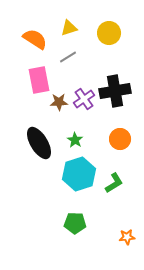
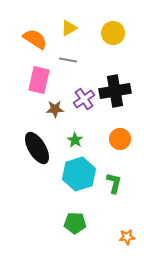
yellow triangle: rotated 12 degrees counterclockwise
yellow circle: moved 4 px right
gray line: moved 3 px down; rotated 42 degrees clockwise
pink rectangle: rotated 24 degrees clockwise
brown star: moved 4 px left, 7 px down
black ellipse: moved 2 px left, 5 px down
green L-shape: rotated 45 degrees counterclockwise
